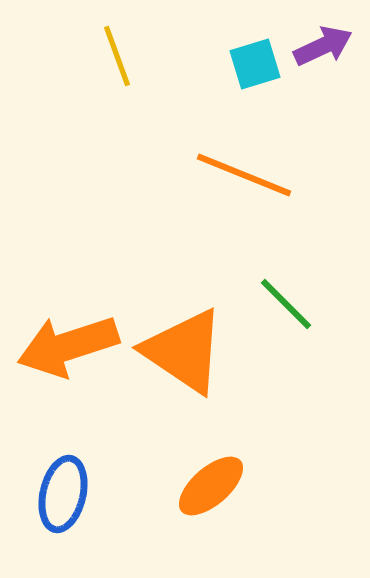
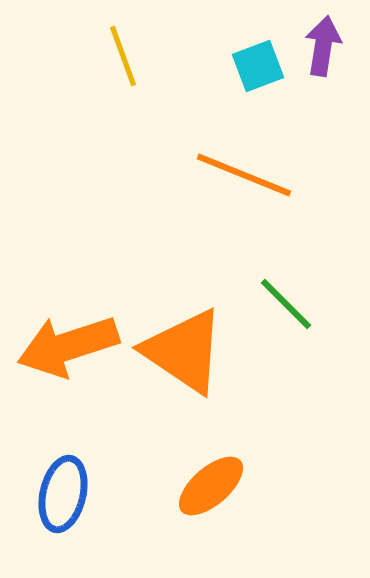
purple arrow: rotated 56 degrees counterclockwise
yellow line: moved 6 px right
cyan square: moved 3 px right, 2 px down; rotated 4 degrees counterclockwise
